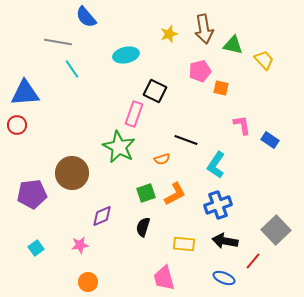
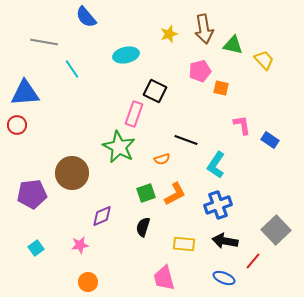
gray line: moved 14 px left
